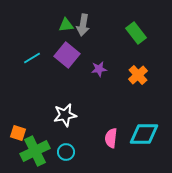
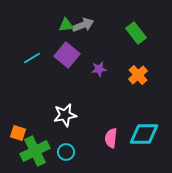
gray arrow: rotated 120 degrees counterclockwise
